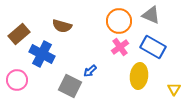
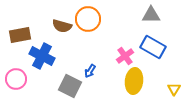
gray triangle: rotated 24 degrees counterclockwise
orange circle: moved 31 px left, 2 px up
brown rectangle: moved 1 px right, 1 px down; rotated 30 degrees clockwise
pink cross: moved 5 px right, 9 px down
blue cross: moved 2 px down
blue arrow: rotated 16 degrees counterclockwise
yellow ellipse: moved 5 px left, 5 px down
pink circle: moved 1 px left, 1 px up
